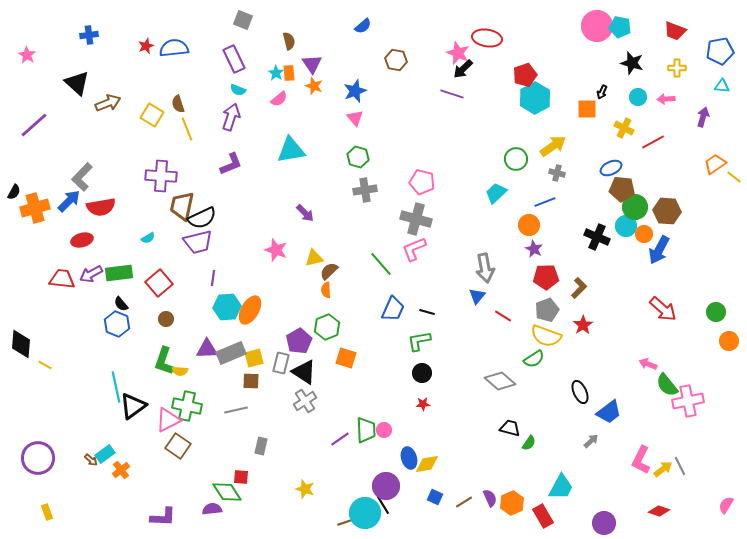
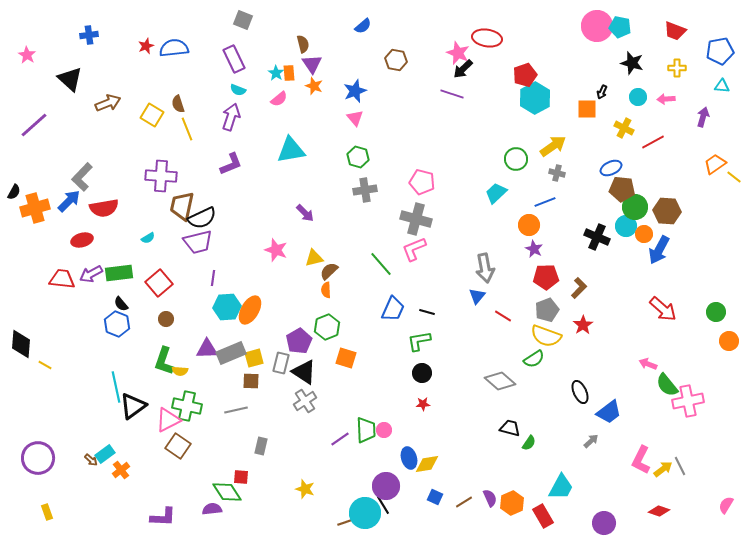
brown semicircle at (289, 41): moved 14 px right, 3 px down
black triangle at (77, 83): moved 7 px left, 4 px up
red semicircle at (101, 207): moved 3 px right, 1 px down
